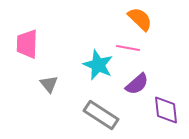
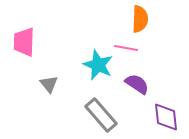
orange semicircle: rotated 48 degrees clockwise
pink trapezoid: moved 3 px left, 2 px up
pink line: moved 2 px left
purple semicircle: rotated 105 degrees counterclockwise
purple diamond: moved 7 px down
gray rectangle: rotated 16 degrees clockwise
